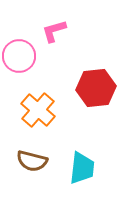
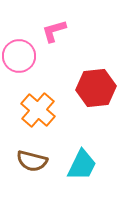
cyan trapezoid: moved 3 px up; rotated 20 degrees clockwise
